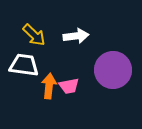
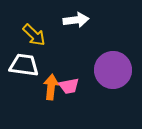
white arrow: moved 16 px up
orange arrow: moved 2 px right, 1 px down
